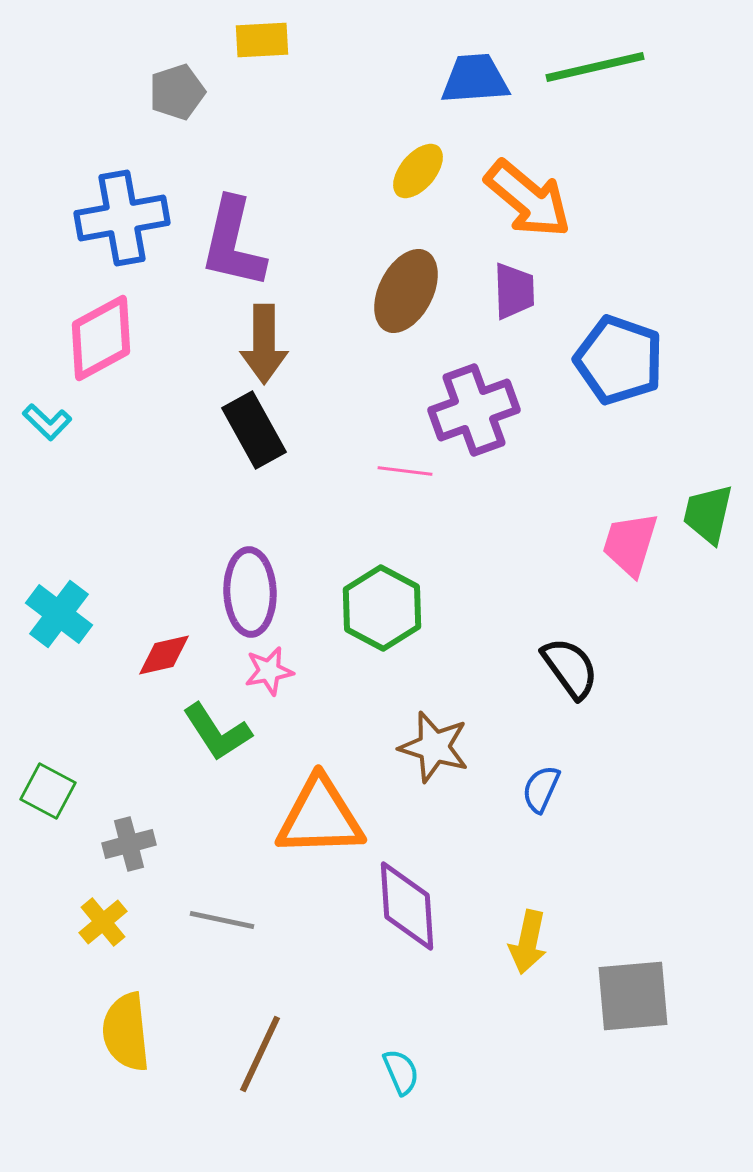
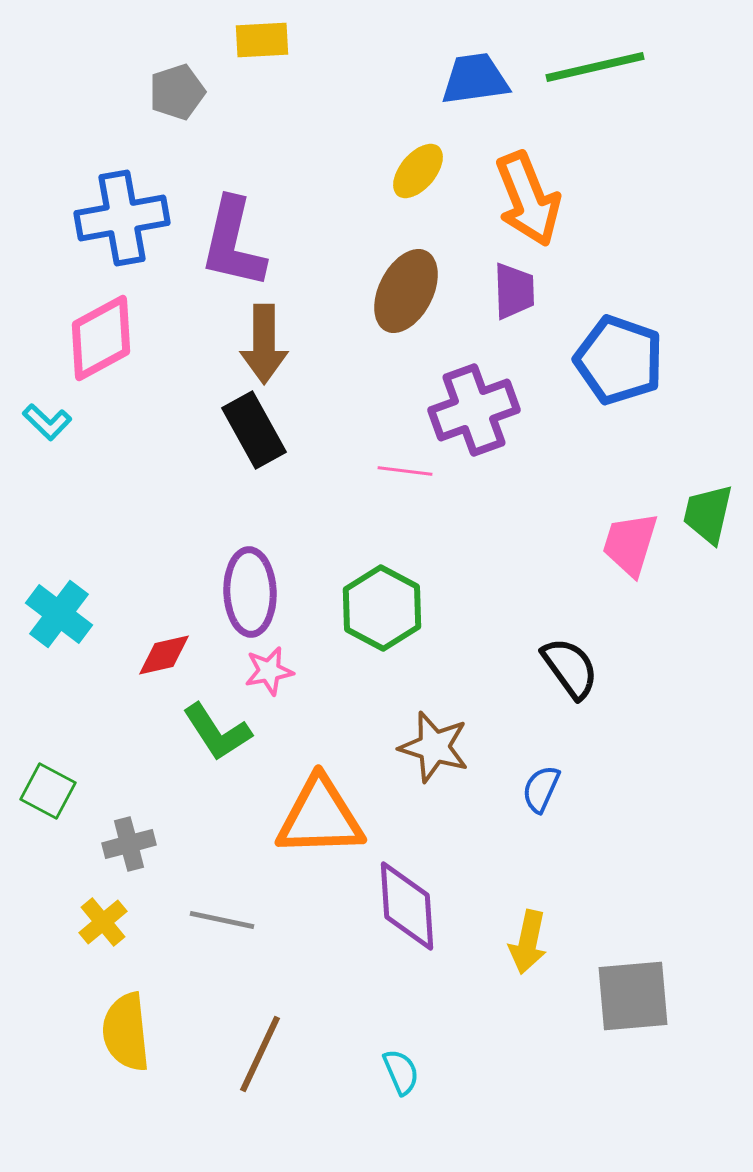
blue trapezoid: rotated 4 degrees counterclockwise
orange arrow: rotated 28 degrees clockwise
